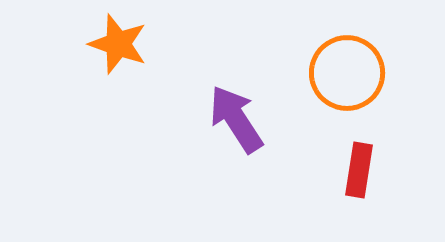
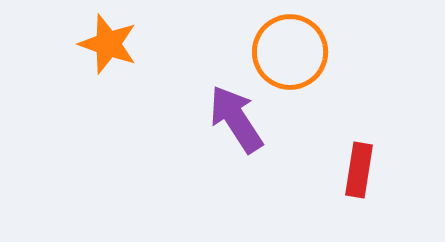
orange star: moved 10 px left
orange circle: moved 57 px left, 21 px up
